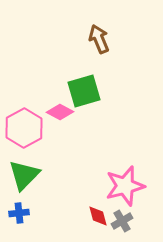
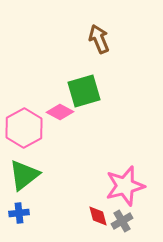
green triangle: rotated 8 degrees clockwise
